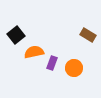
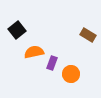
black square: moved 1 px right, 5 px up
orange circle: moved 3 px left, 6 px down
